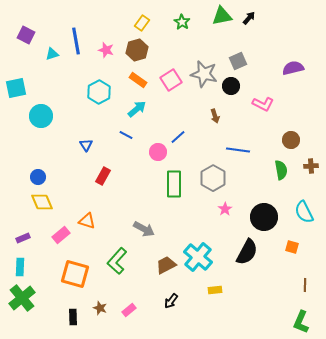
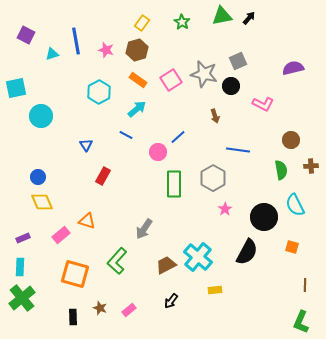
cyan semicircle at (304, 212): moved 9 px left, 7 px up
gray arrow at (144, 229): rotated 95 degrees clockwise
